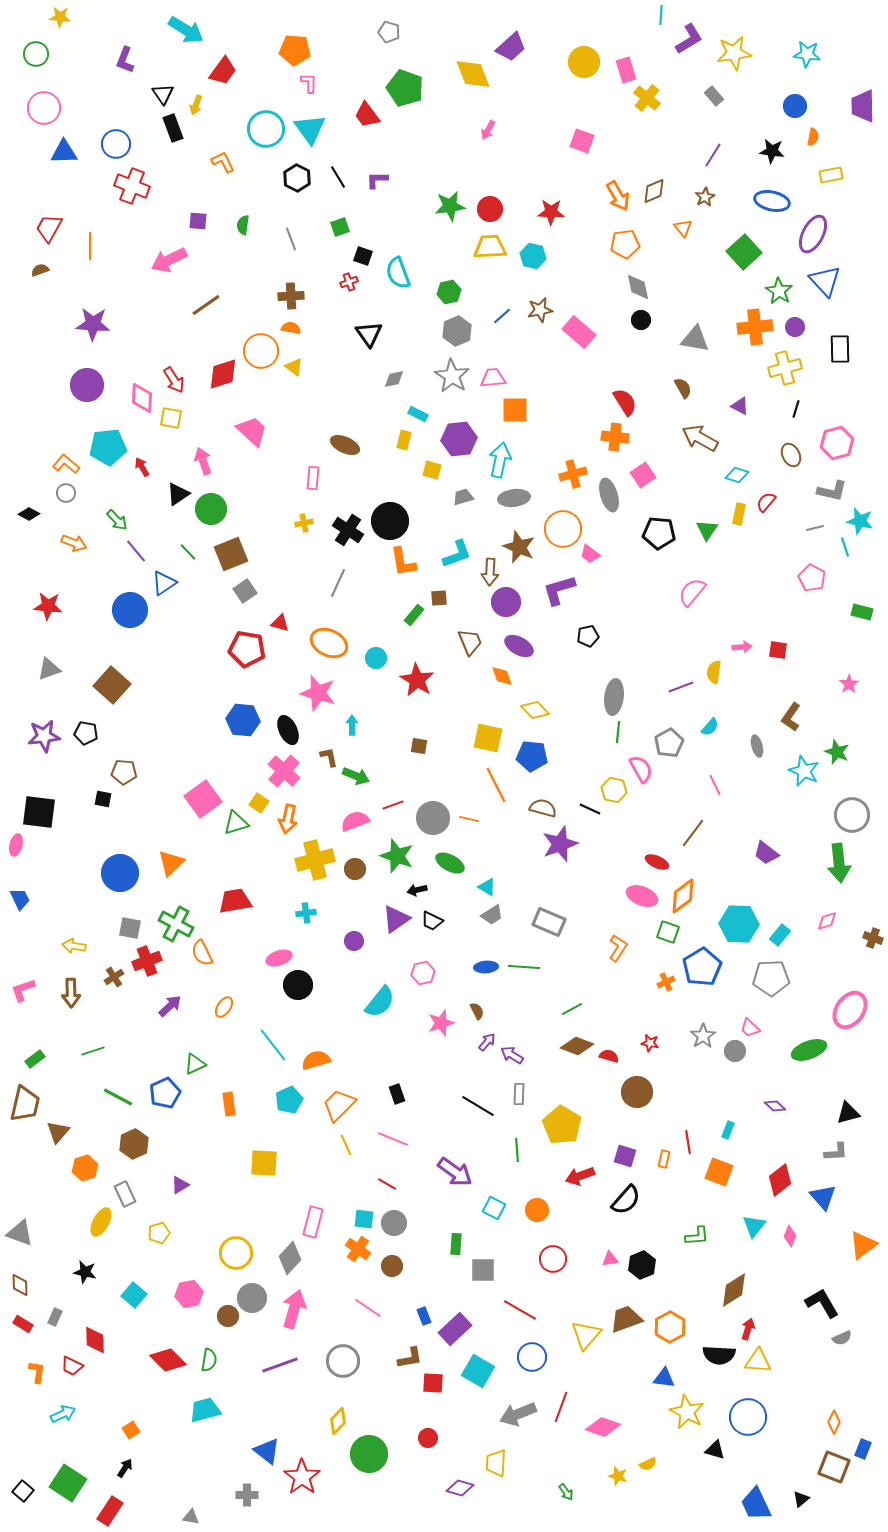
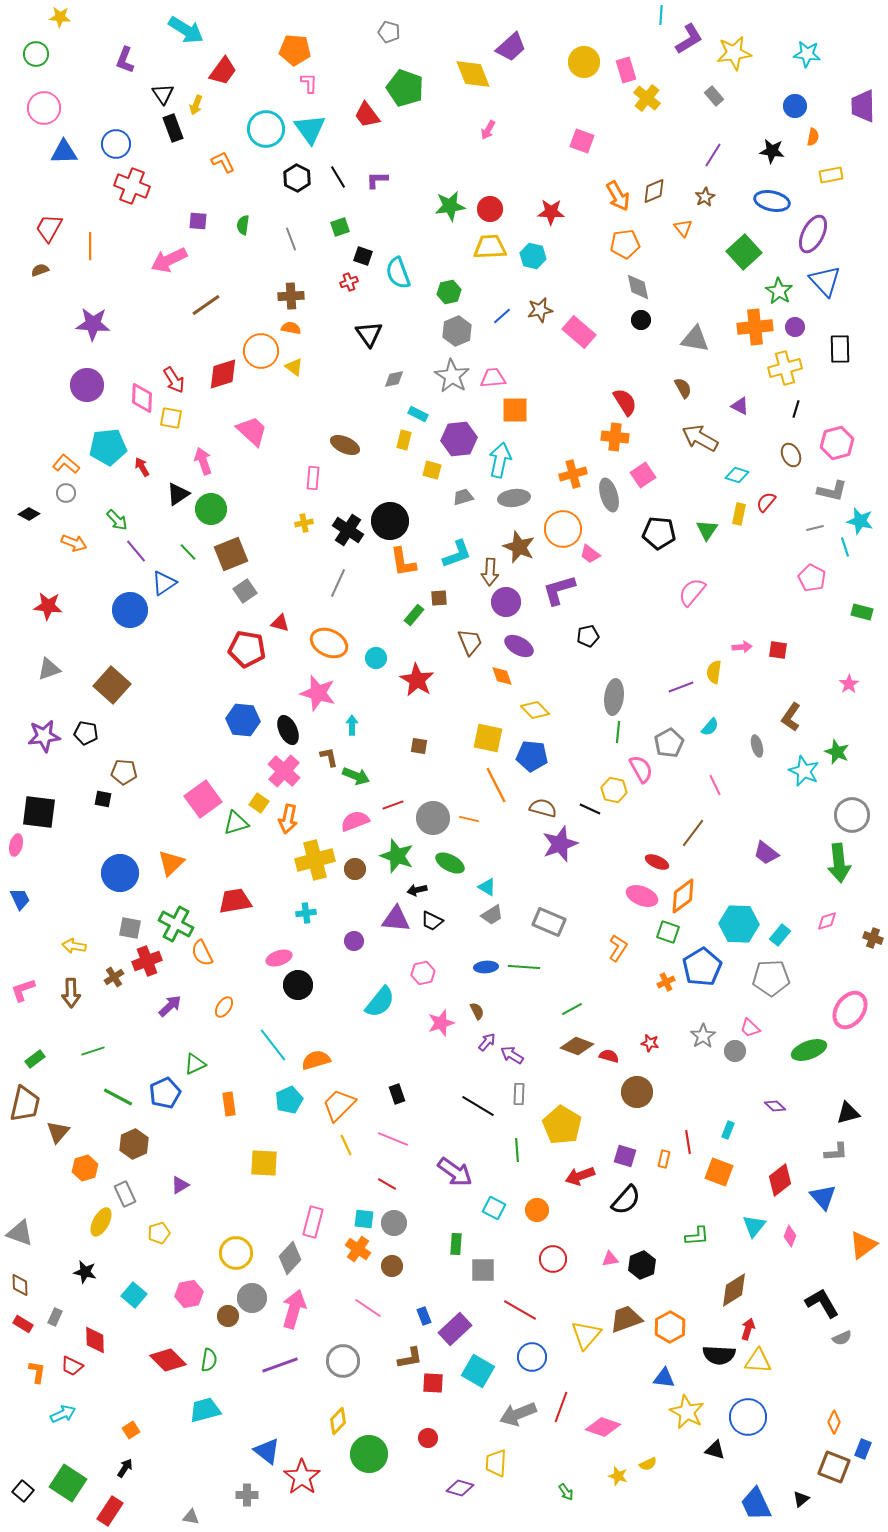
purple triangle at (396, 919): rotated 40 degrees clockwise
